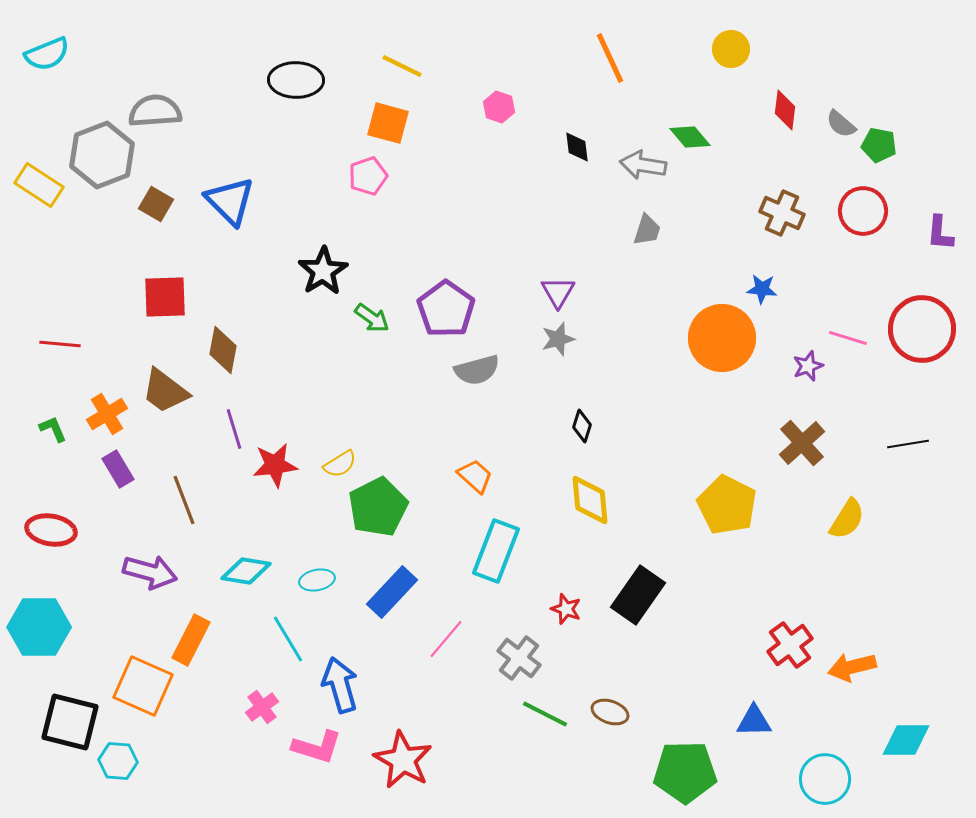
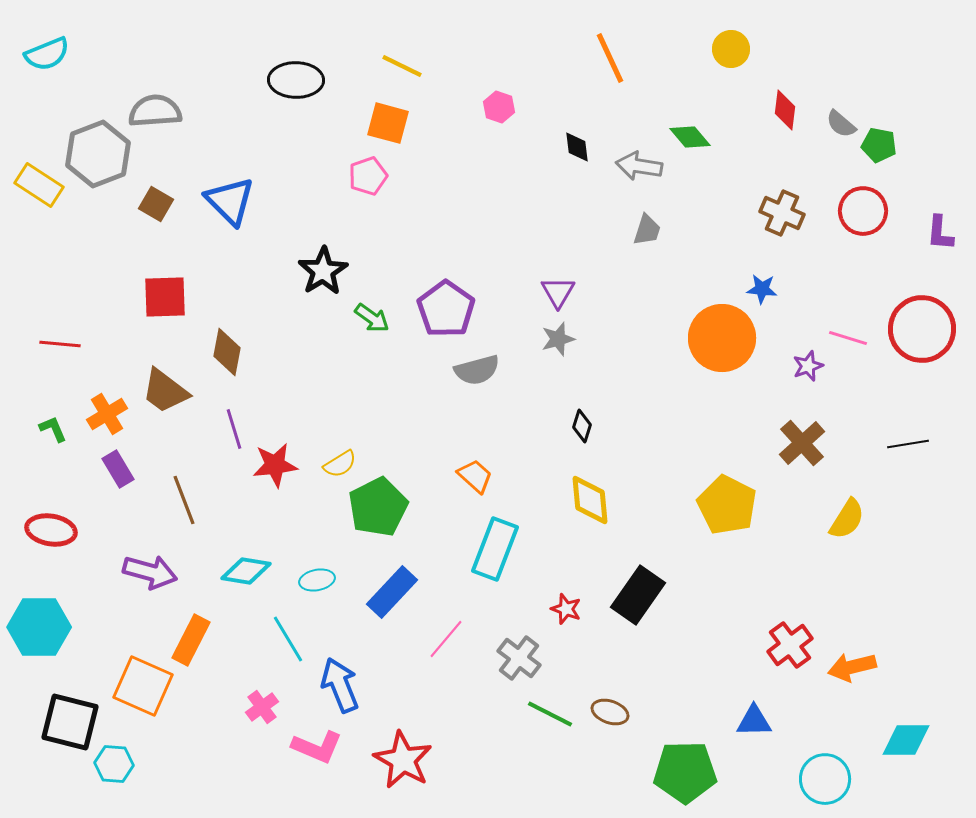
gray hexagon at (102, 155): moved 4 px left, 1 px up
gray arrow at (643, 165): moved 4 px left, 1 px down
brown diamond at (223, 350): moved 4 px right, 2 px down
cyan rectangle at (496, 551): moved 1 px left, 2 px up
blue arrow at (340, 685): rotated 6 degrees counterclockwise
green line at (545, 714): moved 5 px right
pink L-shape at (317, 747): rotated 6 degrees clockwise
cyan hexagon at (118, 761): moved 4 px left, 3 px down
